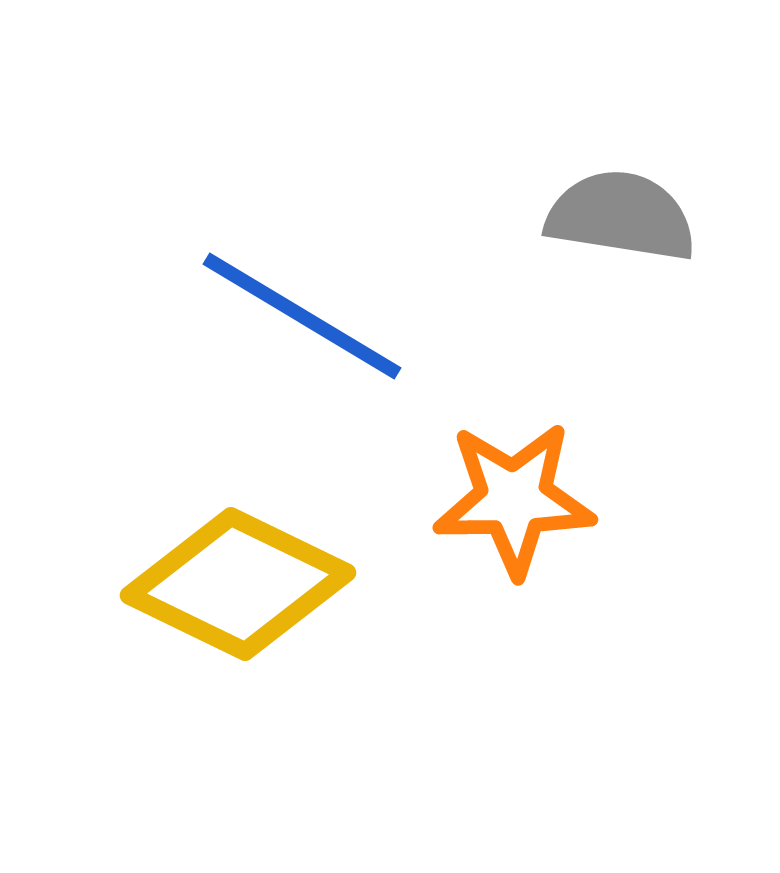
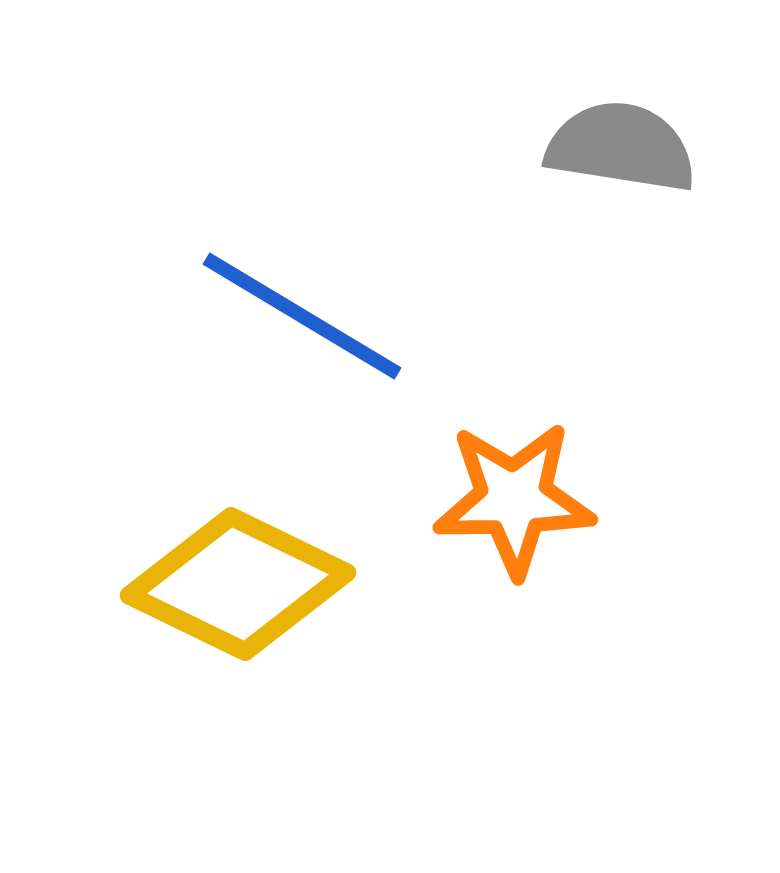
gray semicircle: moved 69 px up
